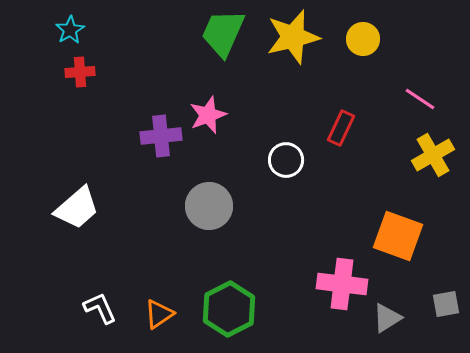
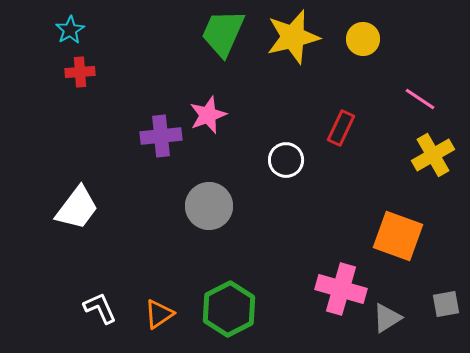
white trapezoid: rotated 12 degrees counterclockwise
pink cross: moved 1 px left, 5 px down; rotated 9 degrees clockwise
